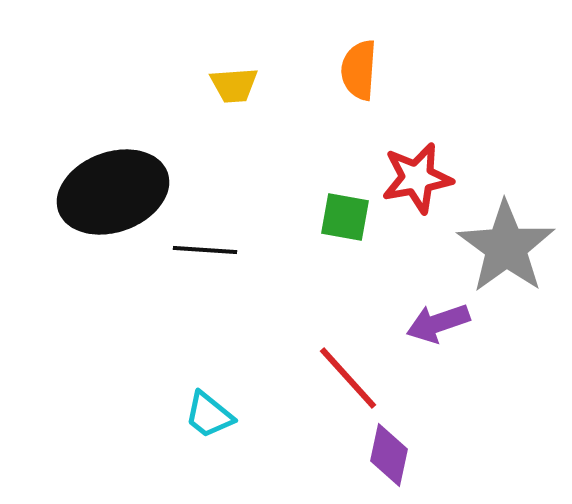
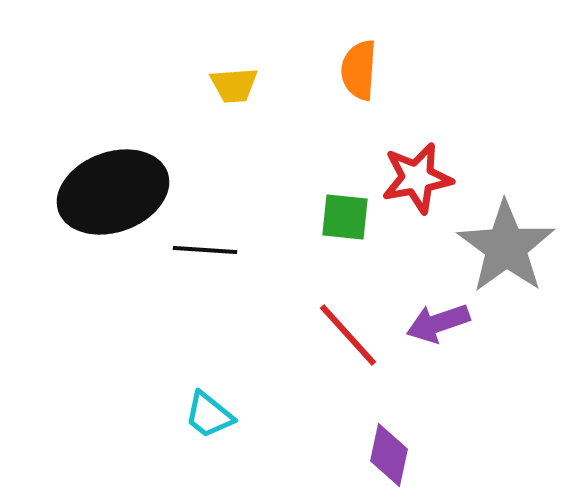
green square: rotated 4 degrees counterclockwise
red line: moved 43 px up
